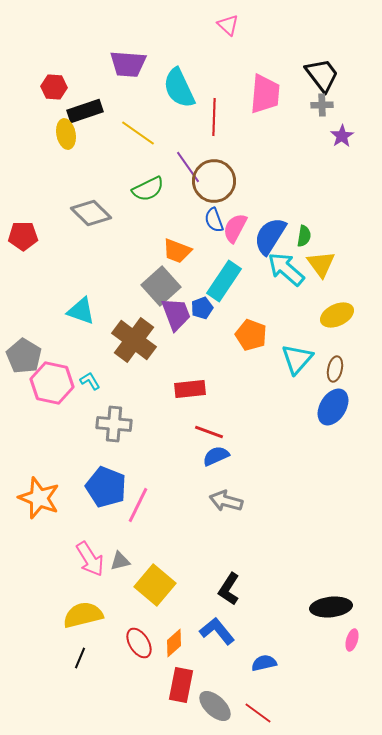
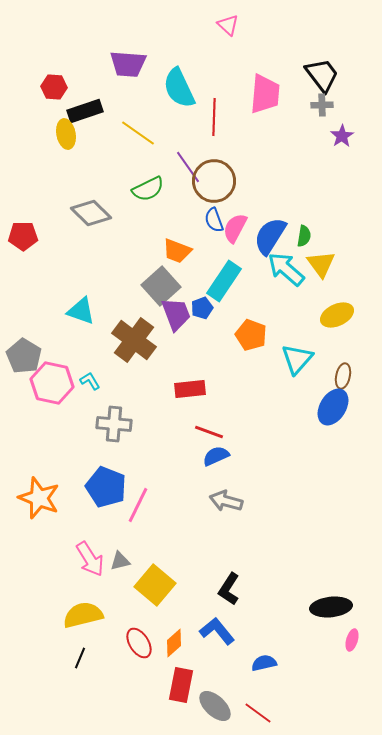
brown ellipse at (335, 369): moved 8 px right, 7 px down
